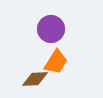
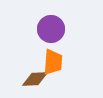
orange trapezoid: moved 3 px left; rotated 28 degrees counterclockwise
